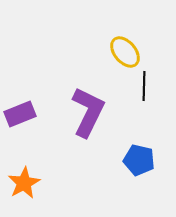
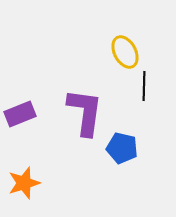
yellow ellipse: rotated 12 degrees clockwise
purple L-shape: moved 3 px left; rotated 18 degrees counterclockwise
blue pentagon: moved 17 px left, 12 px up
orange star: rotated 12 degrees clockwise
